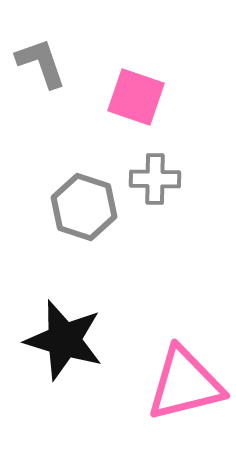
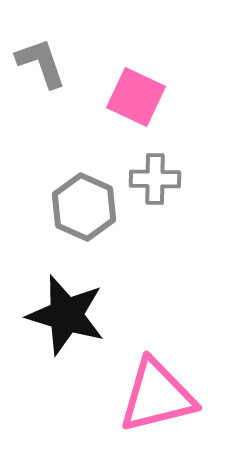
pink square: rotated 6 degrees clockwise
gray hexagon: rotated 6 degrees clockwise
black star: moved 2 px right, 25 px up
pink triangle: moved 28 px left, 12 px down
